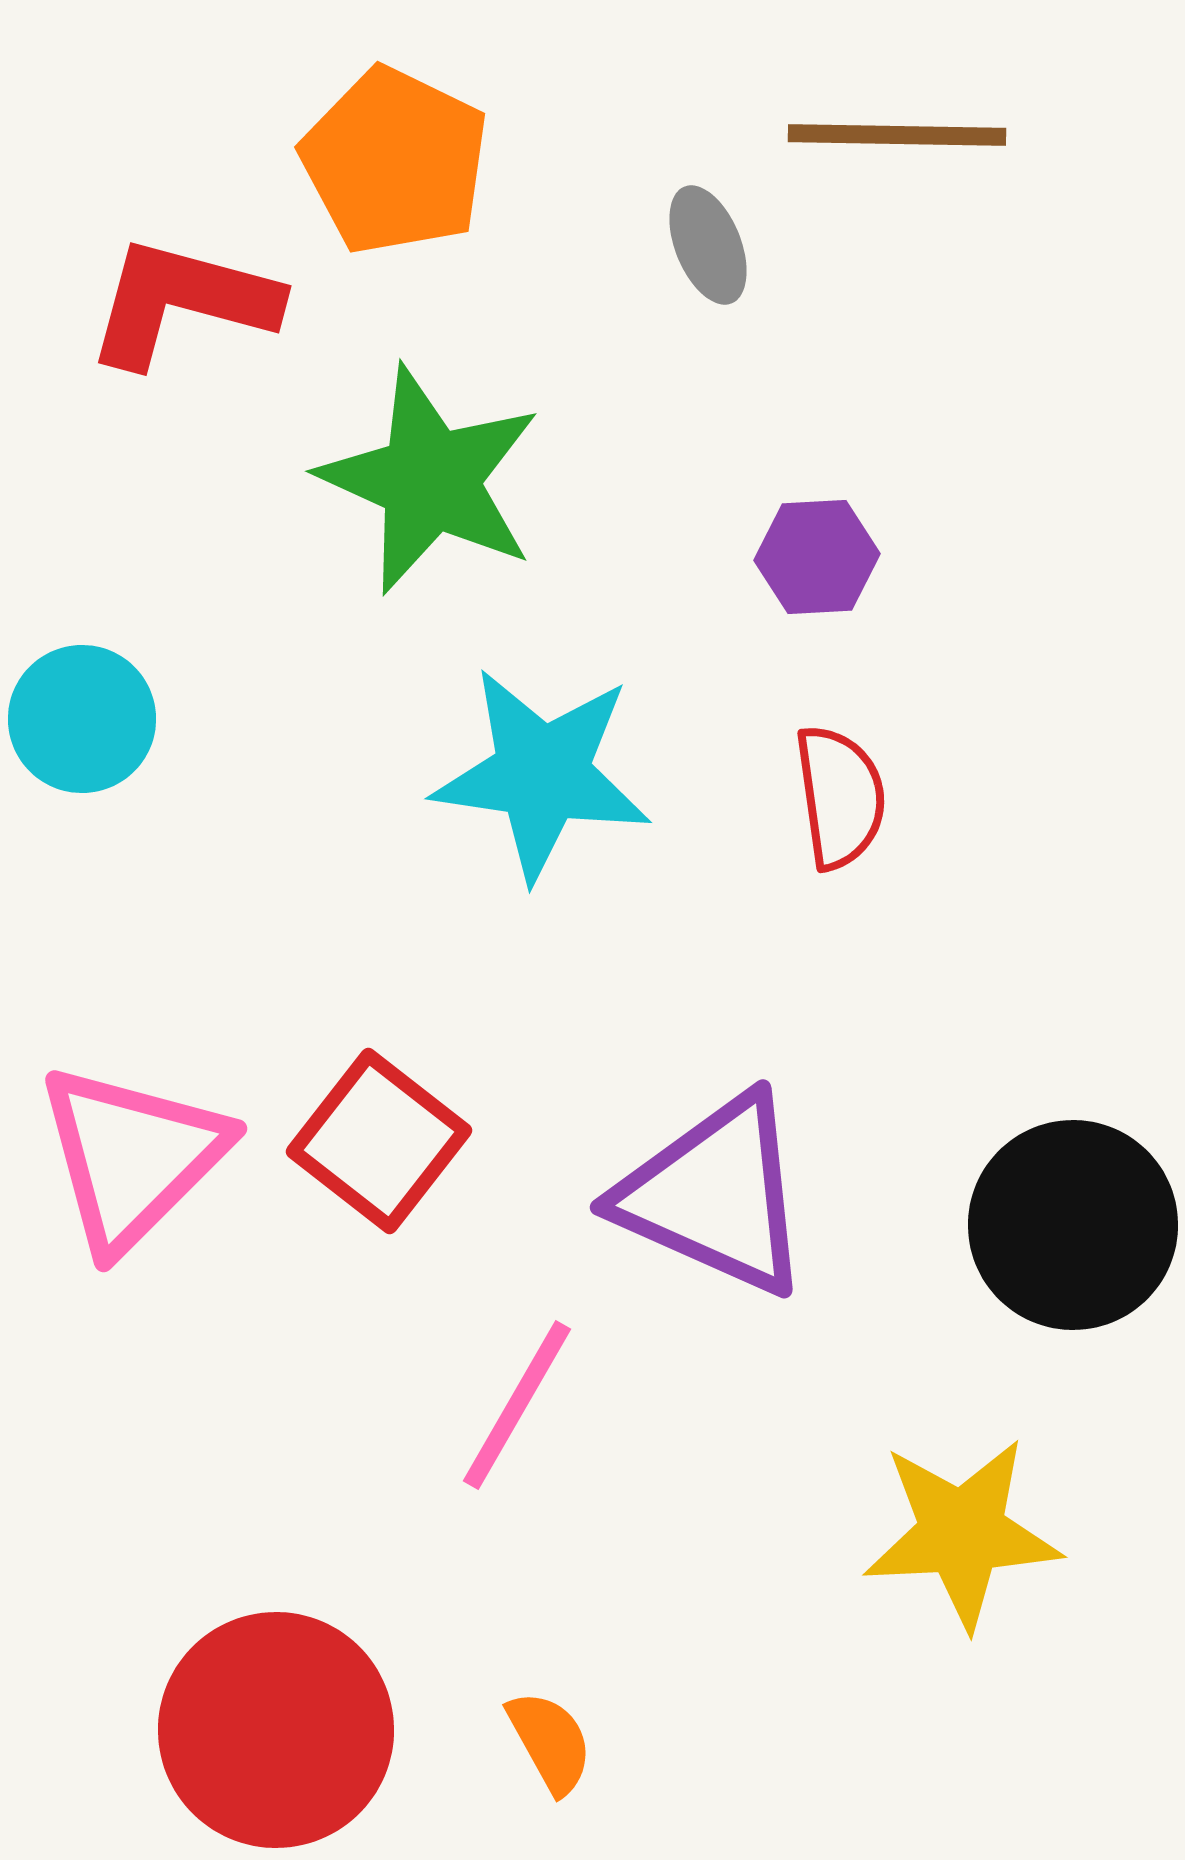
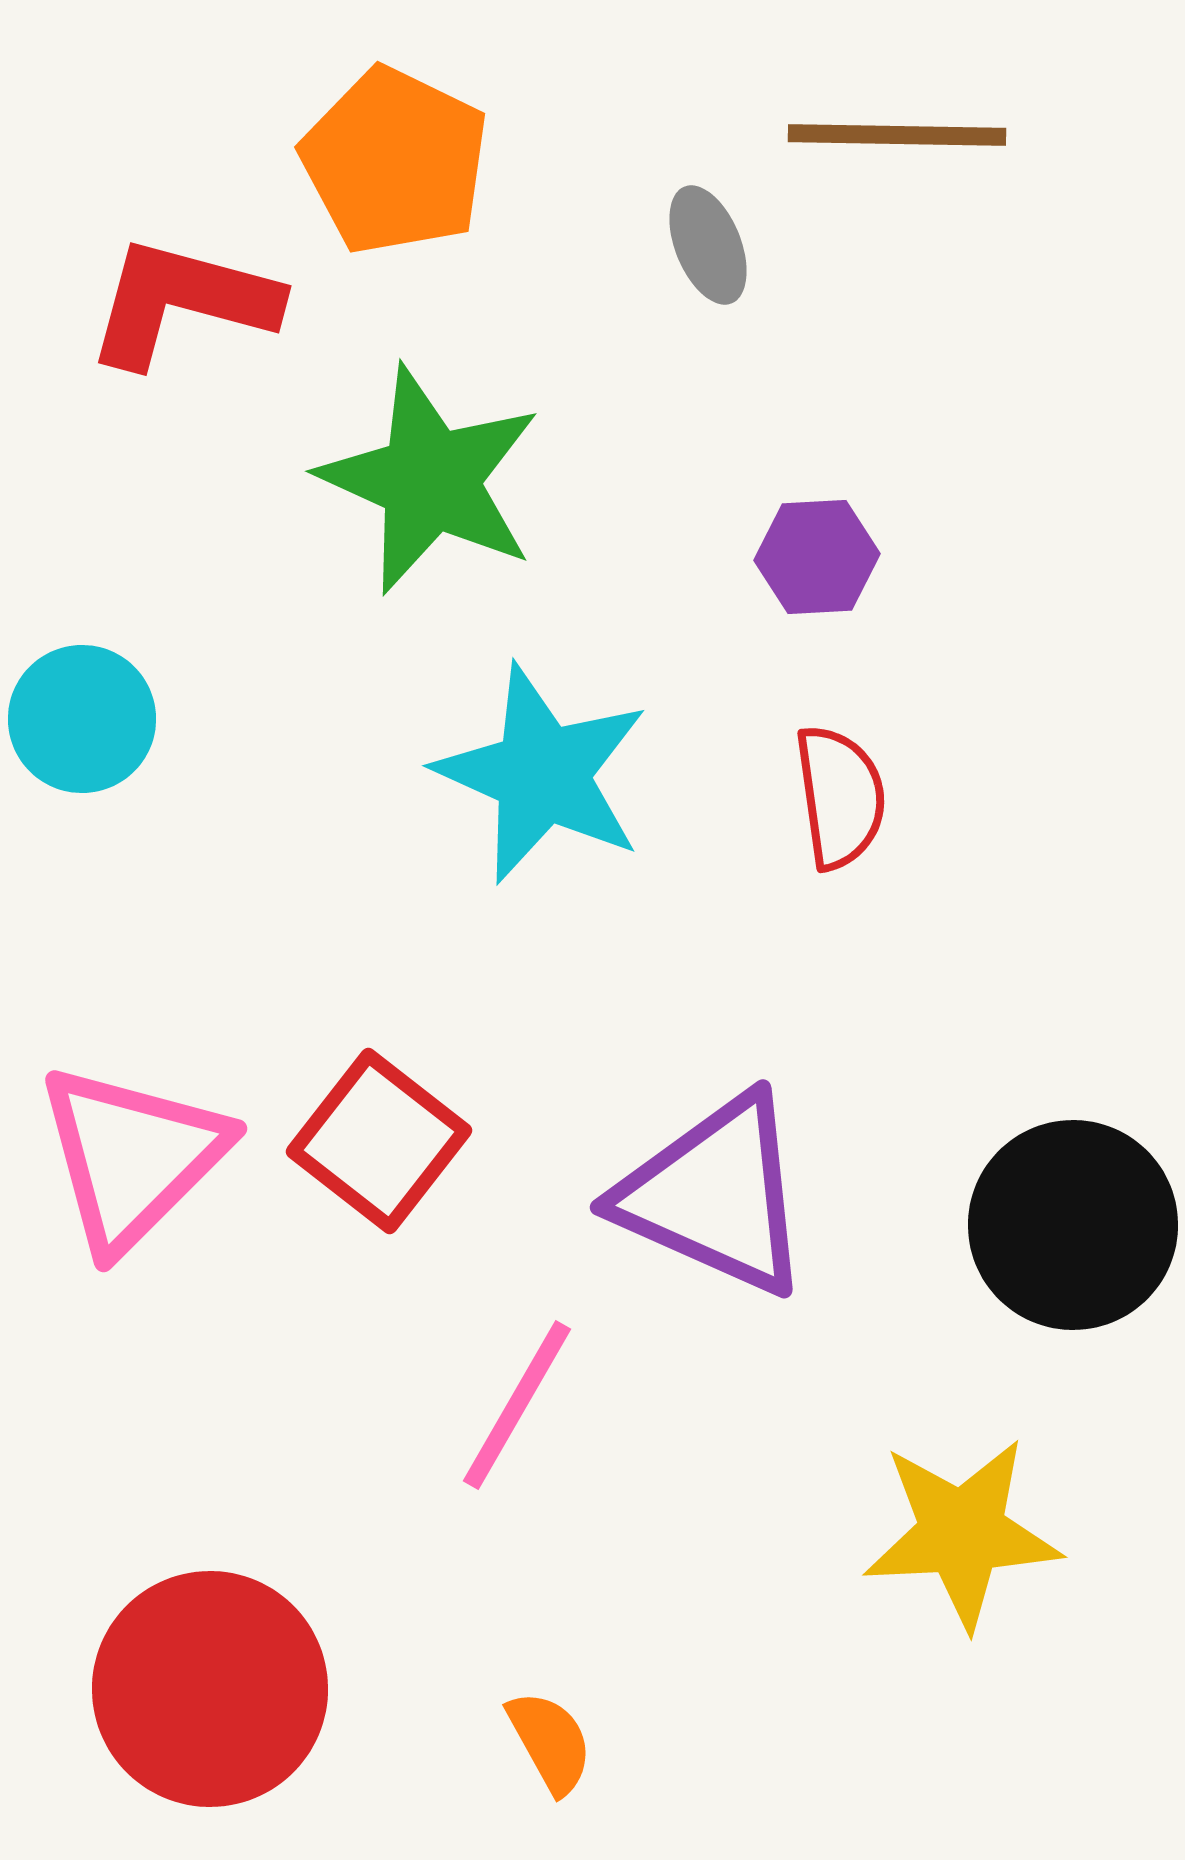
cyan star: rotated 16 degrees clockwise
red circle: moved 66 px left, 41 px up
